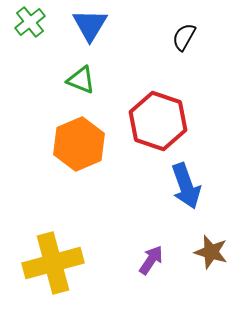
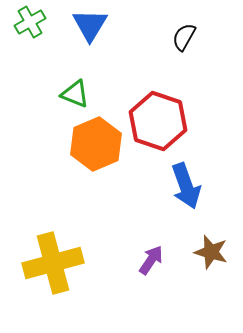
green cross: rotated 8 degrees clockwise
green triangle: moved 6 px left, 14 px down
orange hexagon: moved 17 px right
